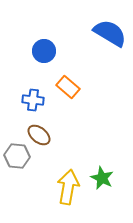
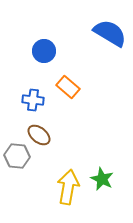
green star: moved 1 px down
